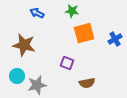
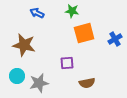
purple square: rotated 24 degrees counterclockwise
gray star: moved 2 px right, 2 px up
